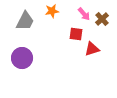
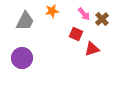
red square: rotated 16 degrees clockwise
